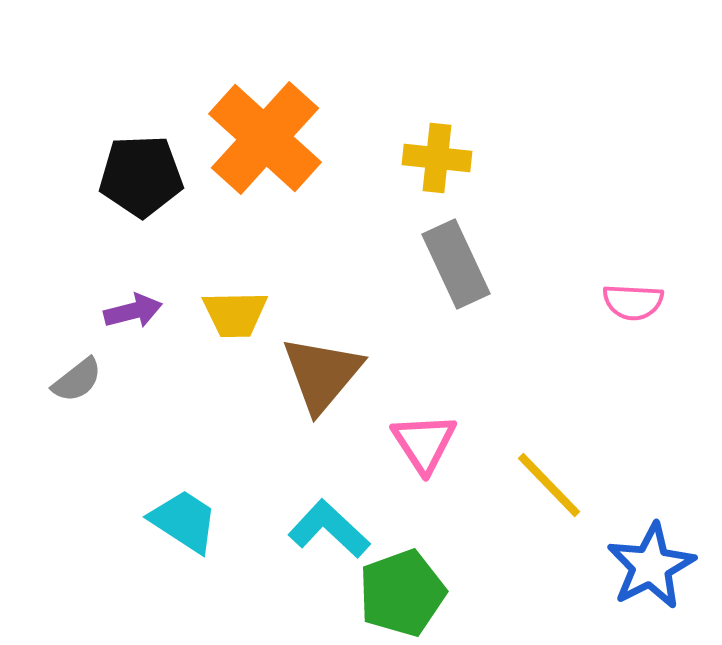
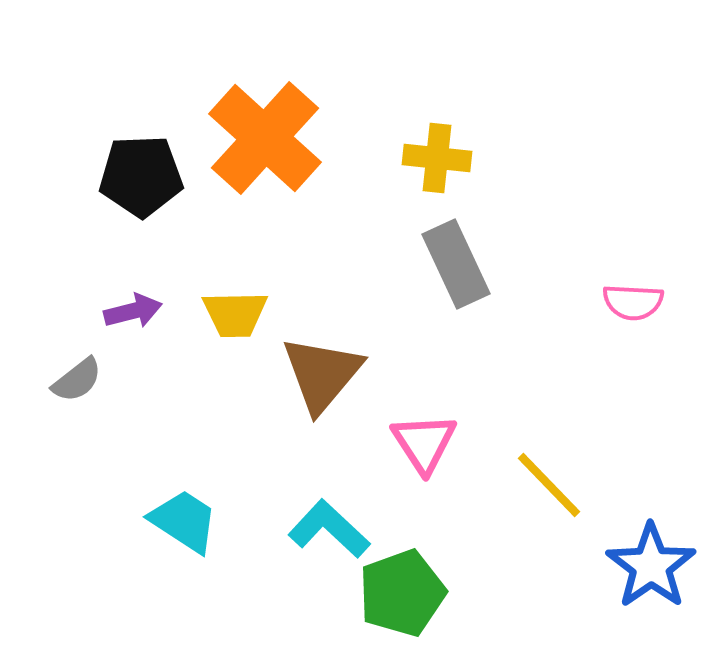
blue star: rotated 8 degrees counterclockwise
